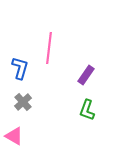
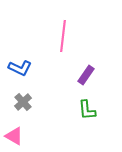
pink line: moved 14 px right, 12 px up
blue L-shape: rotated 100 degrees clockwise
green L-shape: rotated 25 degrees counterclockwise
